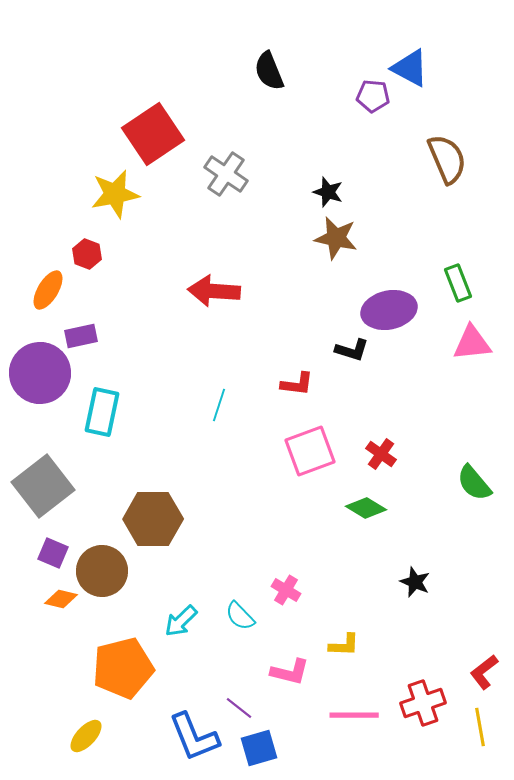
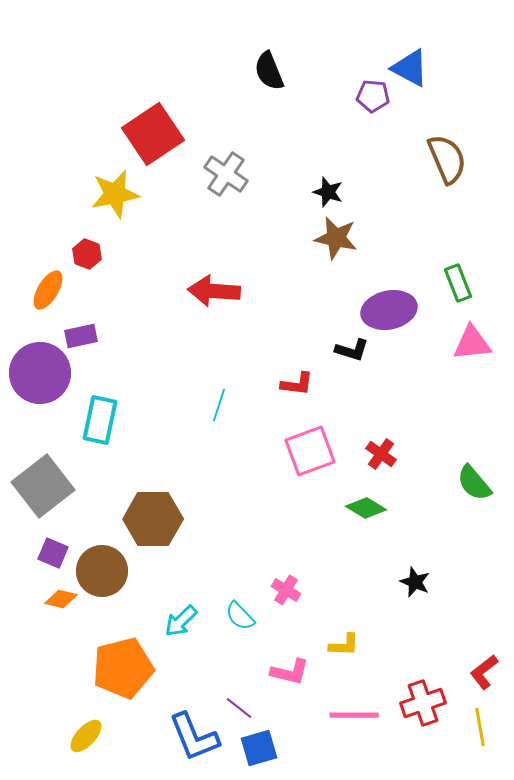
cyan rectangle at (102, 412): moved 2 px left, 8 px down
